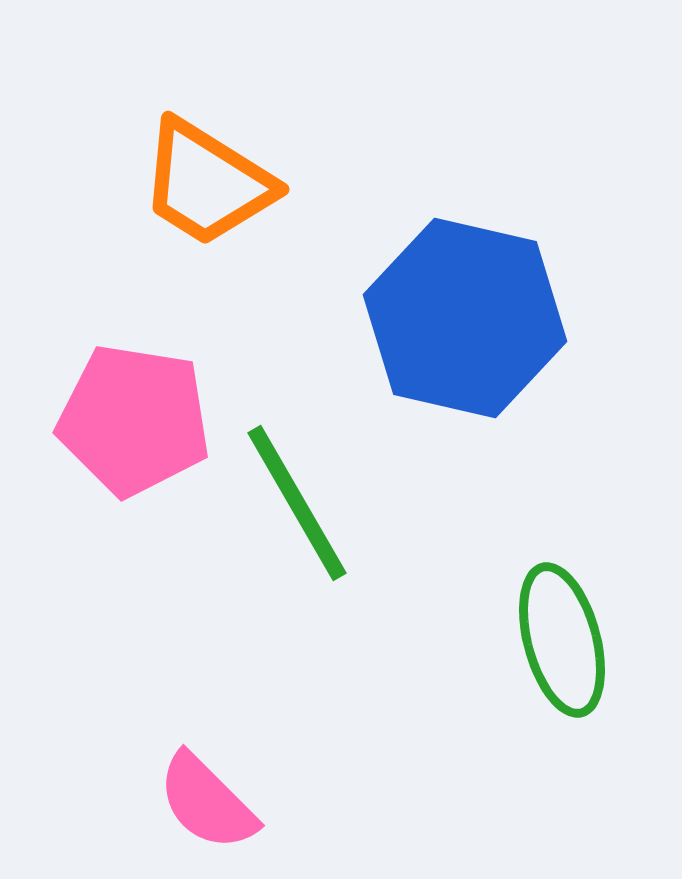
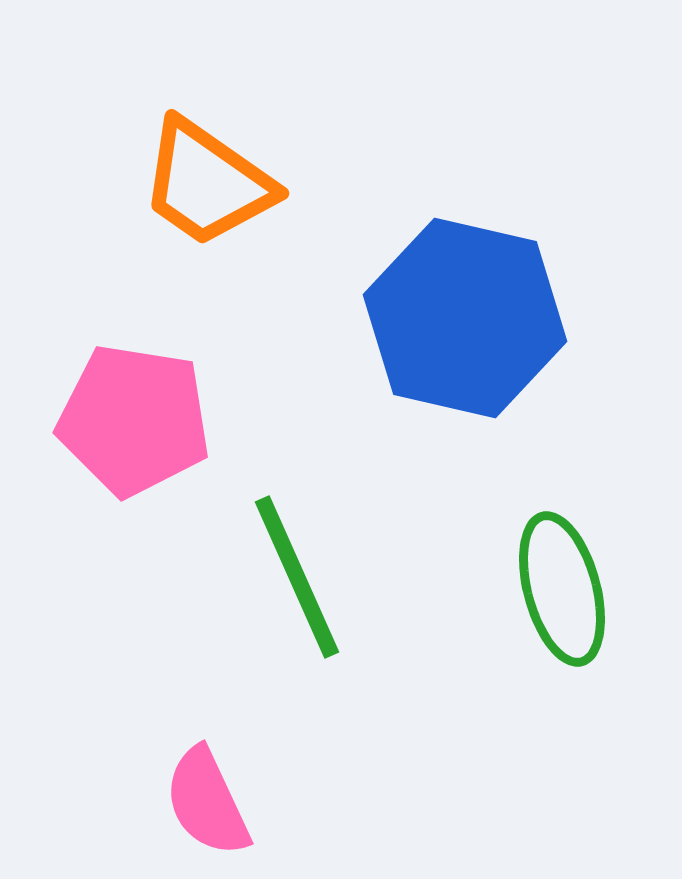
orange trapezoid: rotated 3 degrees clockwise
green line: moved 74 px down; rotated 6 degrees clockwise
green ellipse: moved 51 px up
pink semicircle: rotated 20 degrees clockwise
